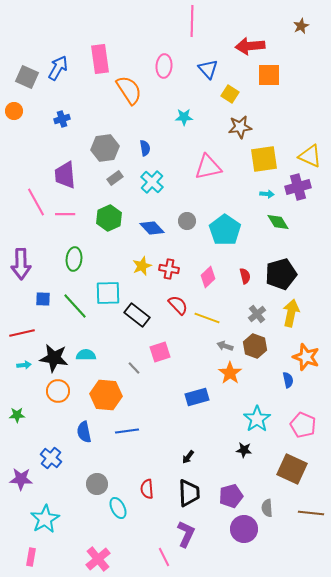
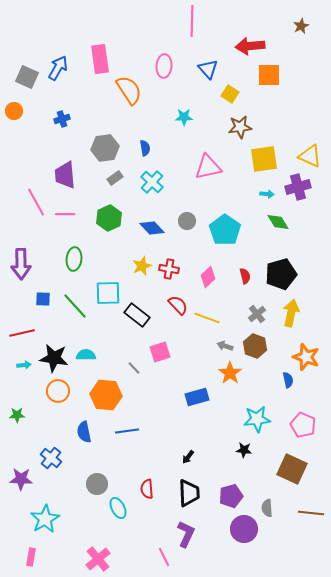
cyan star at (257, 419): rotated 28 degrees clockwise
